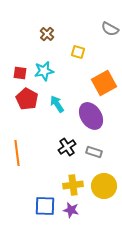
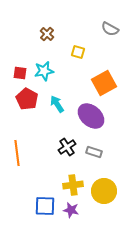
purple ellipse: rotated 16 degrees counterclockwise
yellow circle: moved 5 px down
